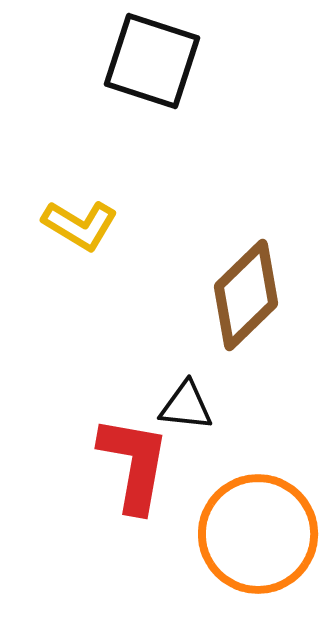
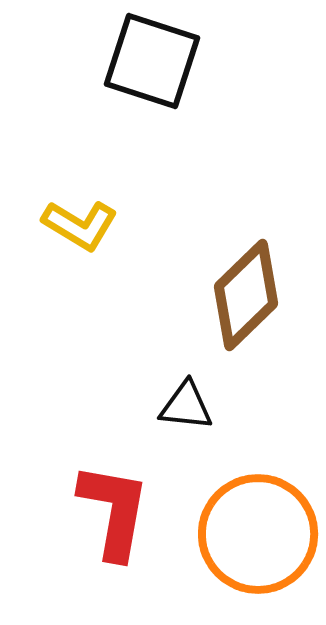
red L-shape: moved 20 px left, 47 px down
